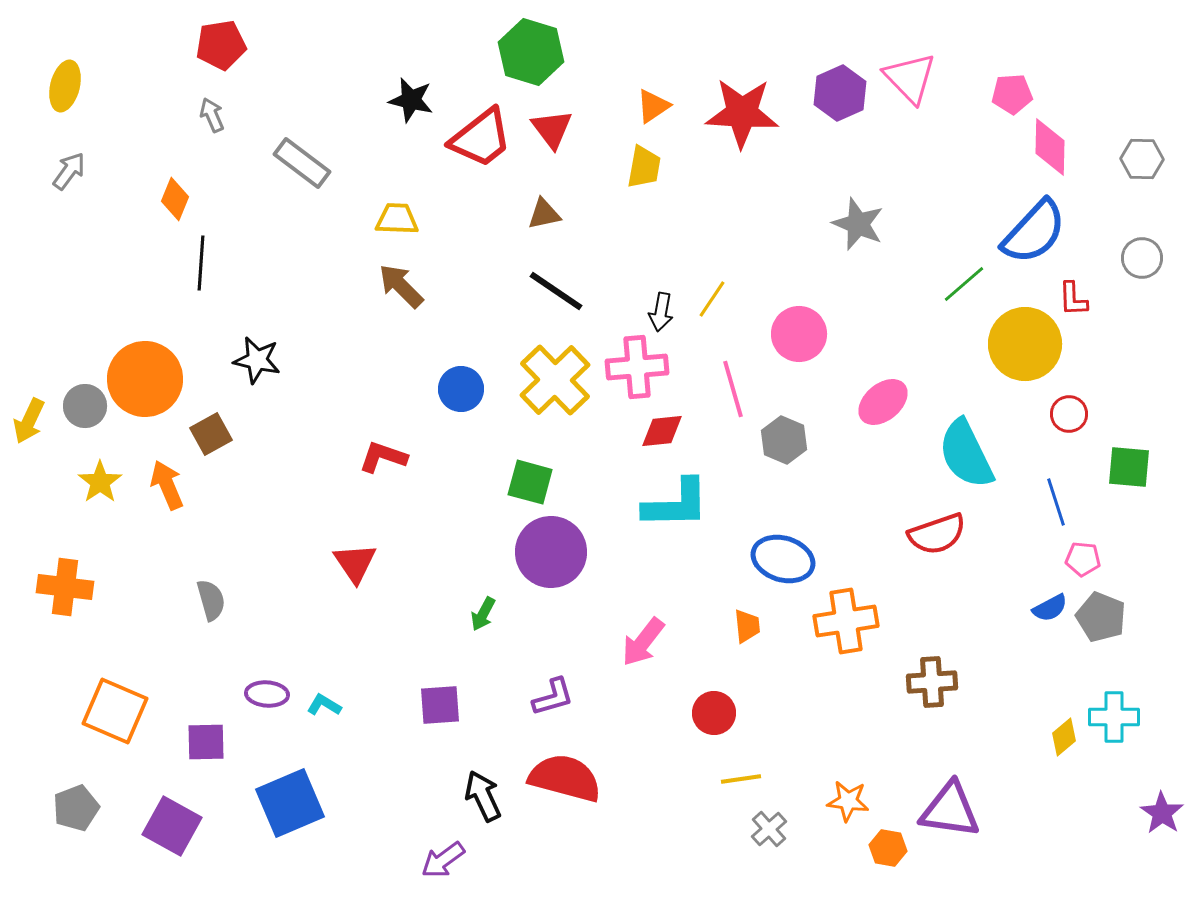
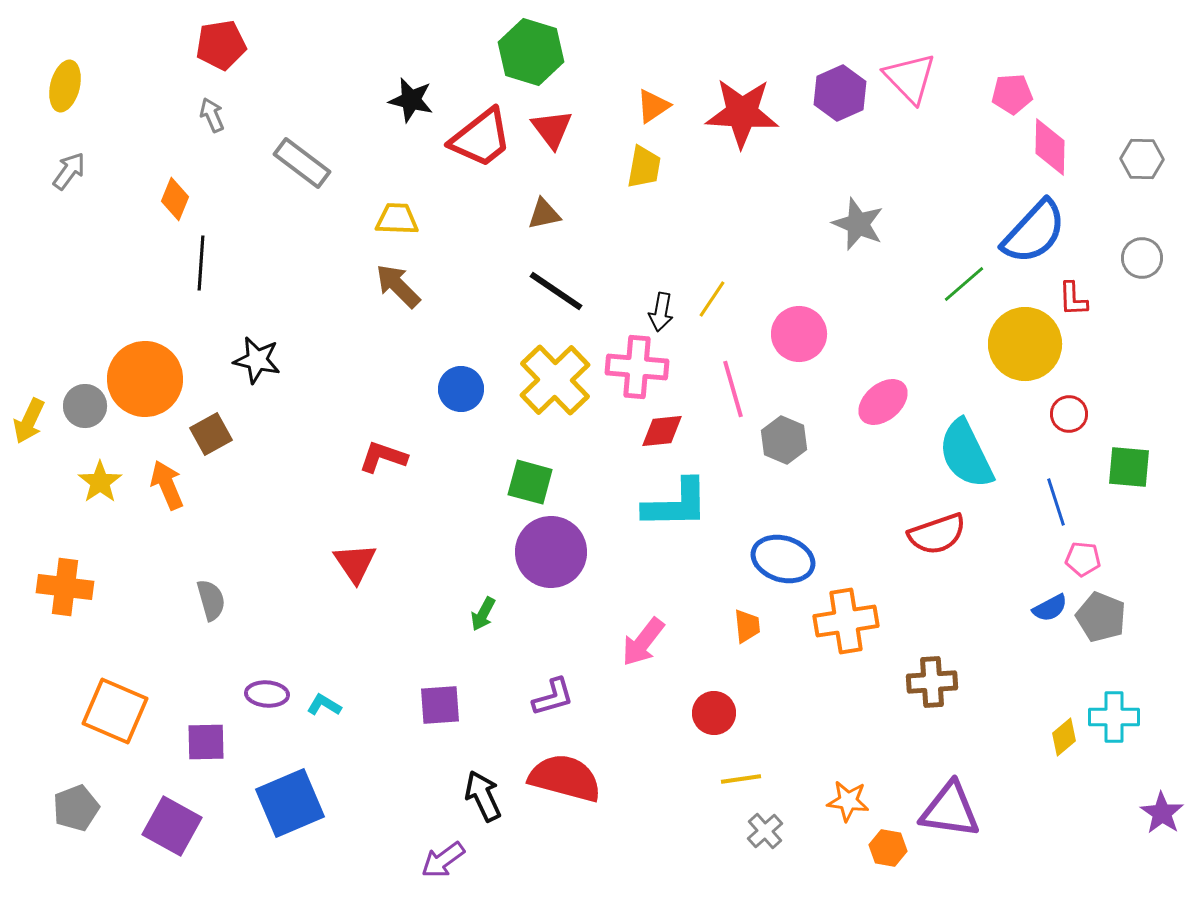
brown arrow at (401, 286): moved 3 px left
pink cross at (637, 367): rotated 10 degrees clockwise
gray cross at (769, 829): moved 4 px left, 2 px down
